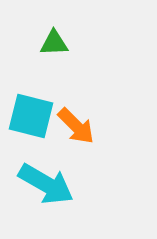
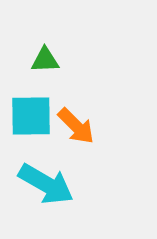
green triangle: moved 9 px left, 17 px down
cyan square: rotated 15 degrees counterclockwise
